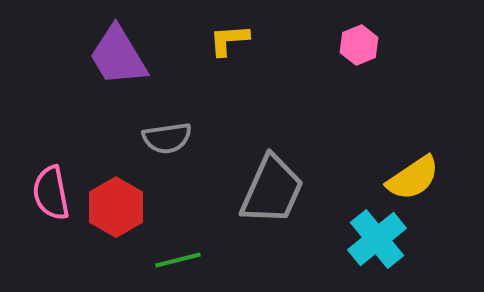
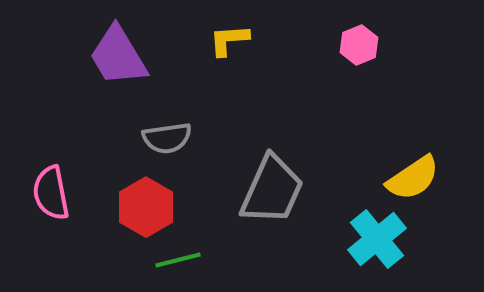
red hexagon: moved 30 px right
